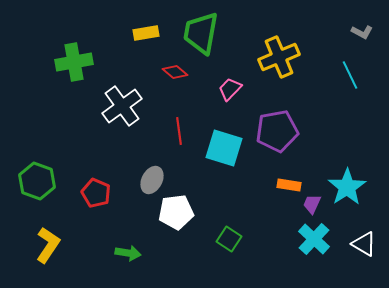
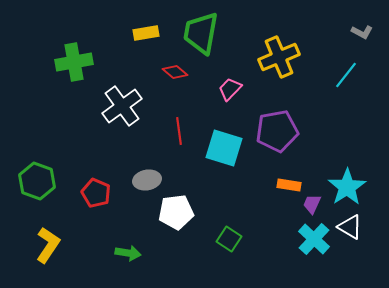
cyan line: moved 4 px left; rotated 64 degrees clockwise
gray ellipse: moved 5 px left; rotated 52 degrees clockwise
white triangle: moved 14 px left, 17 px up
